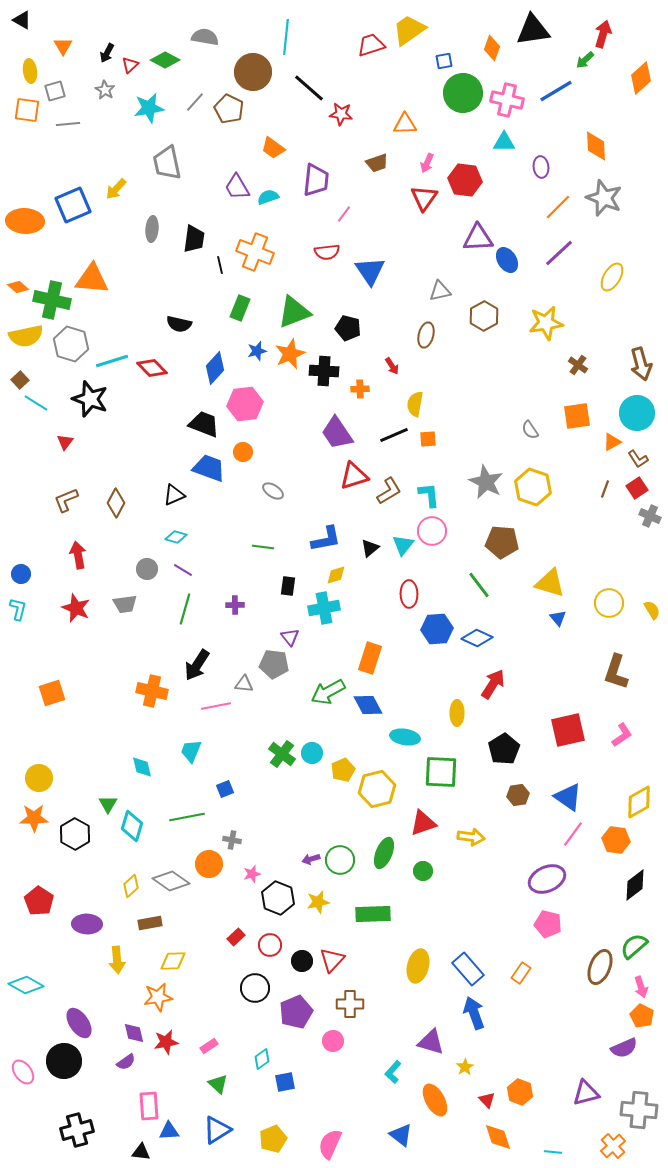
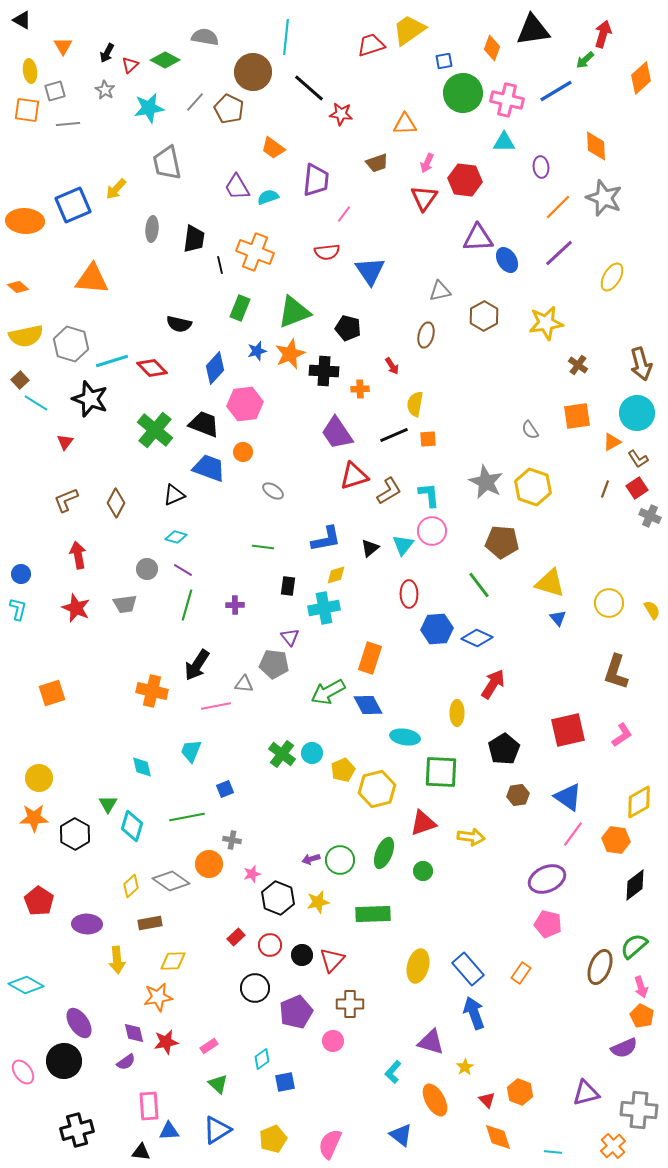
green cross at (52, 300): moved 103 px right, 130 px down; rotated 27 degrees clockwise
green line at (185, 609): moved 2 px right, 4 px up
black circle at (302, 961): moved 6 px up
